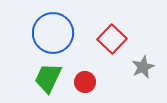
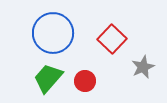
green trapezoid: rotated 16 degrees clockwise
red circle: moved 1 px up
